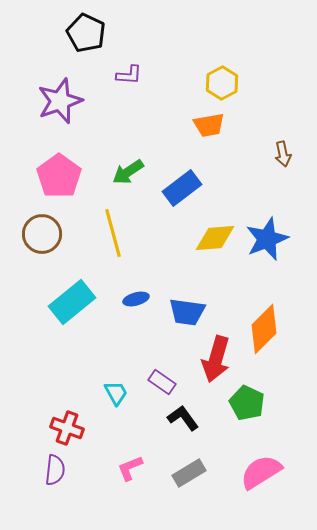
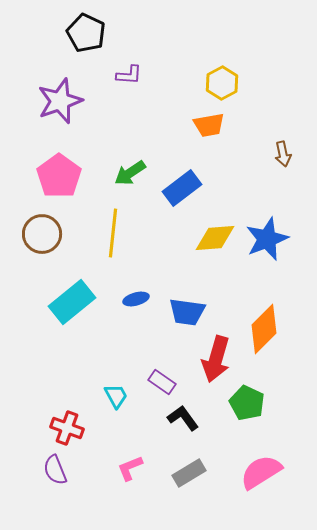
green arrow: moved 2 px right, 1 px down
yellow line: rotated 21 degrees clockwise
cyan trapezoid: moved 3 px down
purple semicircle: rotated 152 degrees clockwise
